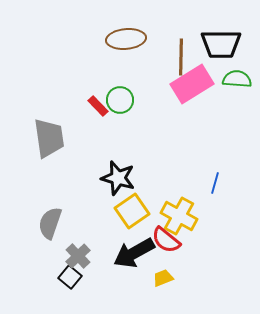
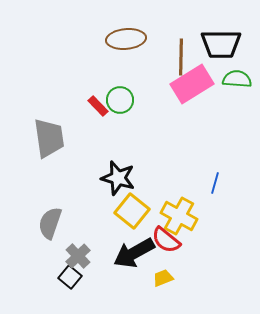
yellow square: rotated 16 degrees counterclockwise
